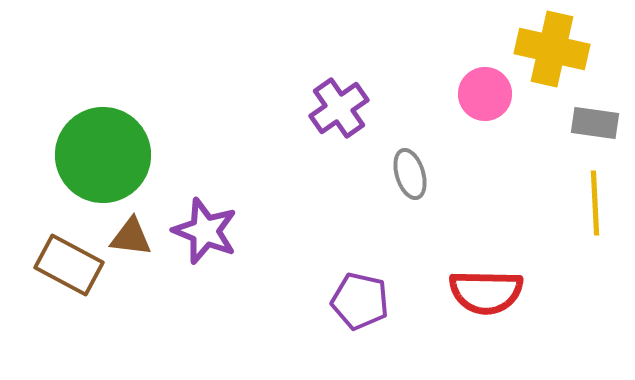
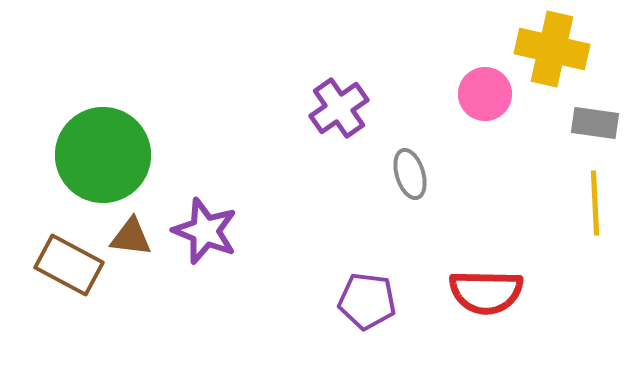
purple pentagon: moved 7 px right; rotated 6 degrees counterclockwise
